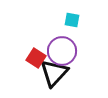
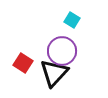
cyan square: rotated 21 degrees clockwise
red square: moved 13 px left, 5 px down
